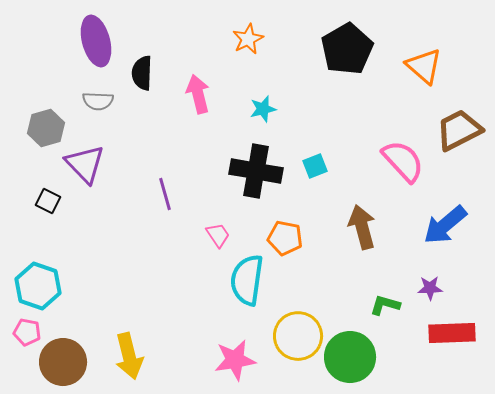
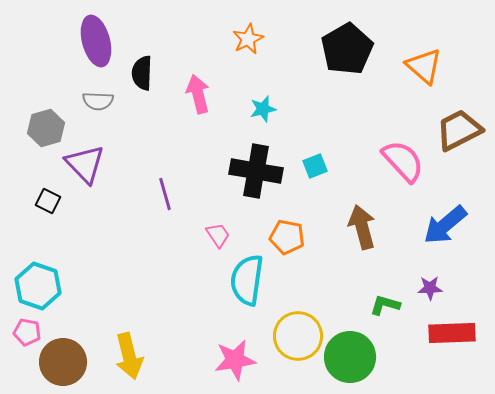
orange pentagon: moved 2 px right, 1 px up
